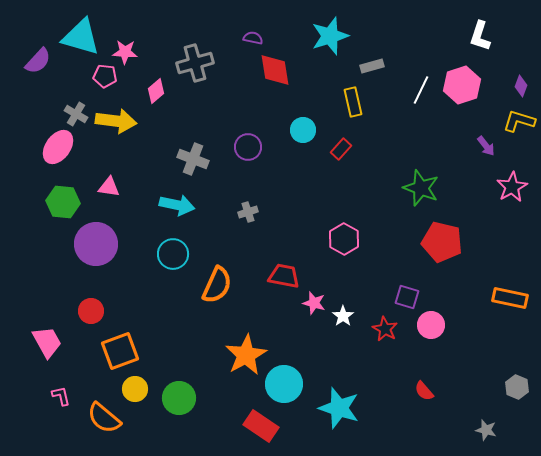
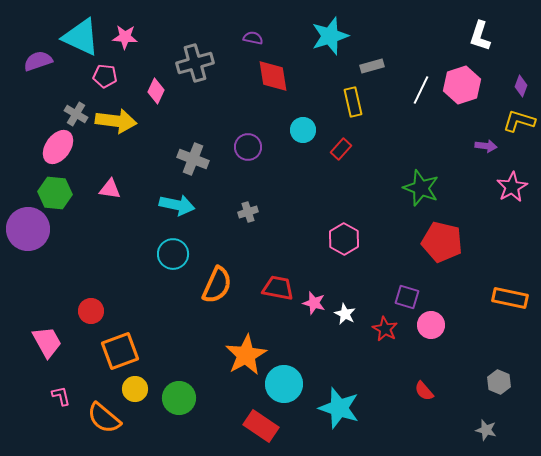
cyan triangle at (81, 37): rotated 9 degrees clockwise
pink star at (125, 52): moved 15 px up
purple semicircle at (38, 61): rotated 152 degrees counterclockwise
red diamond at (275, 70): moved 2 px left, 6 px down
pink diamond at (156, 91): rotated 25 degrees counterclockwise
purple arrow at (486, 146): rotated 45 degrees counterclockwise
pink triangle at (109, 187): moved 1 px right, 2 px down
green hexagon at (63, 202): moved 8 px left, 9 px up
purple circle at (96, 244): moved 68 px left, 15 px up
red trapezoid at (284, 276): moved 6 px left, 12 px down
white star at (343, 316): moved 2 px right, 2 px up; rotated 10 degrees counterclockwise
gray hexagon at (517, 387): moved 18 px left, 5 px up
